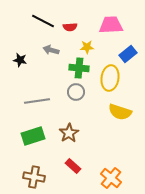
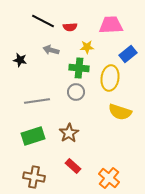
orange cross: moved 2 px left
